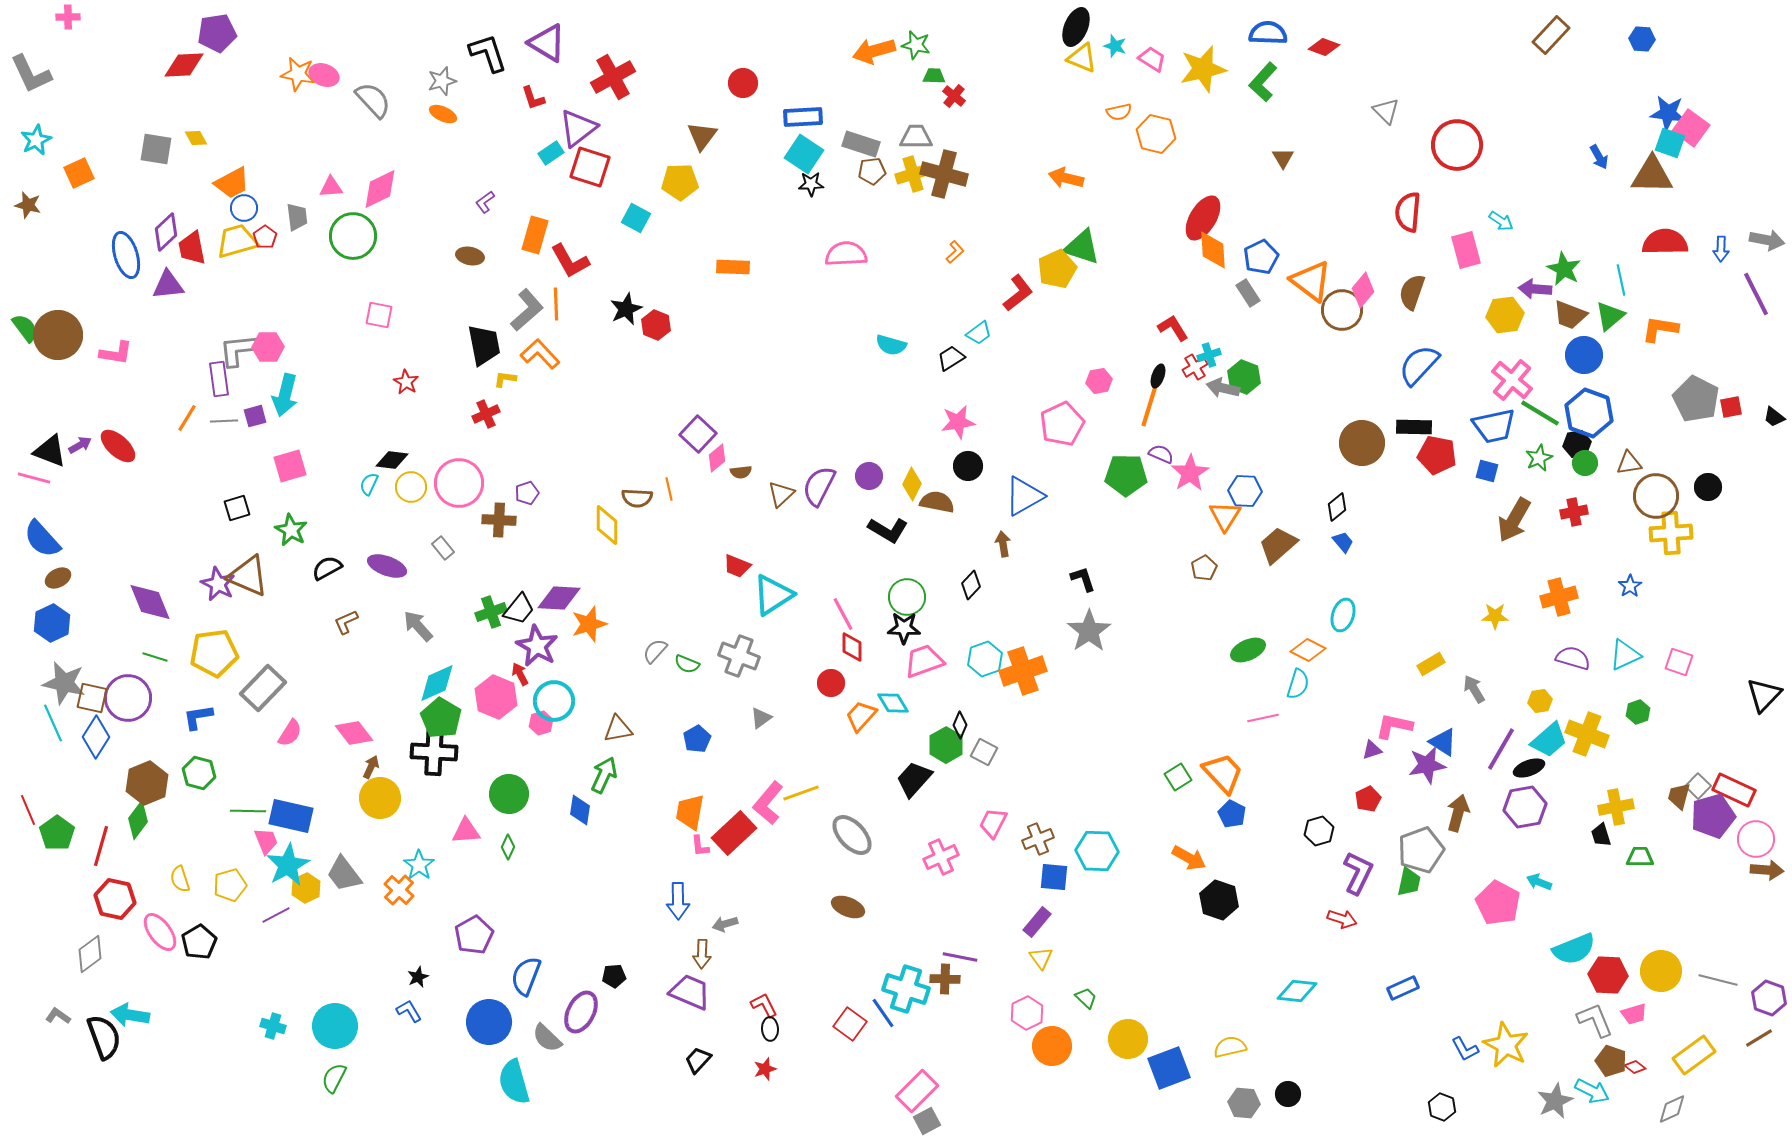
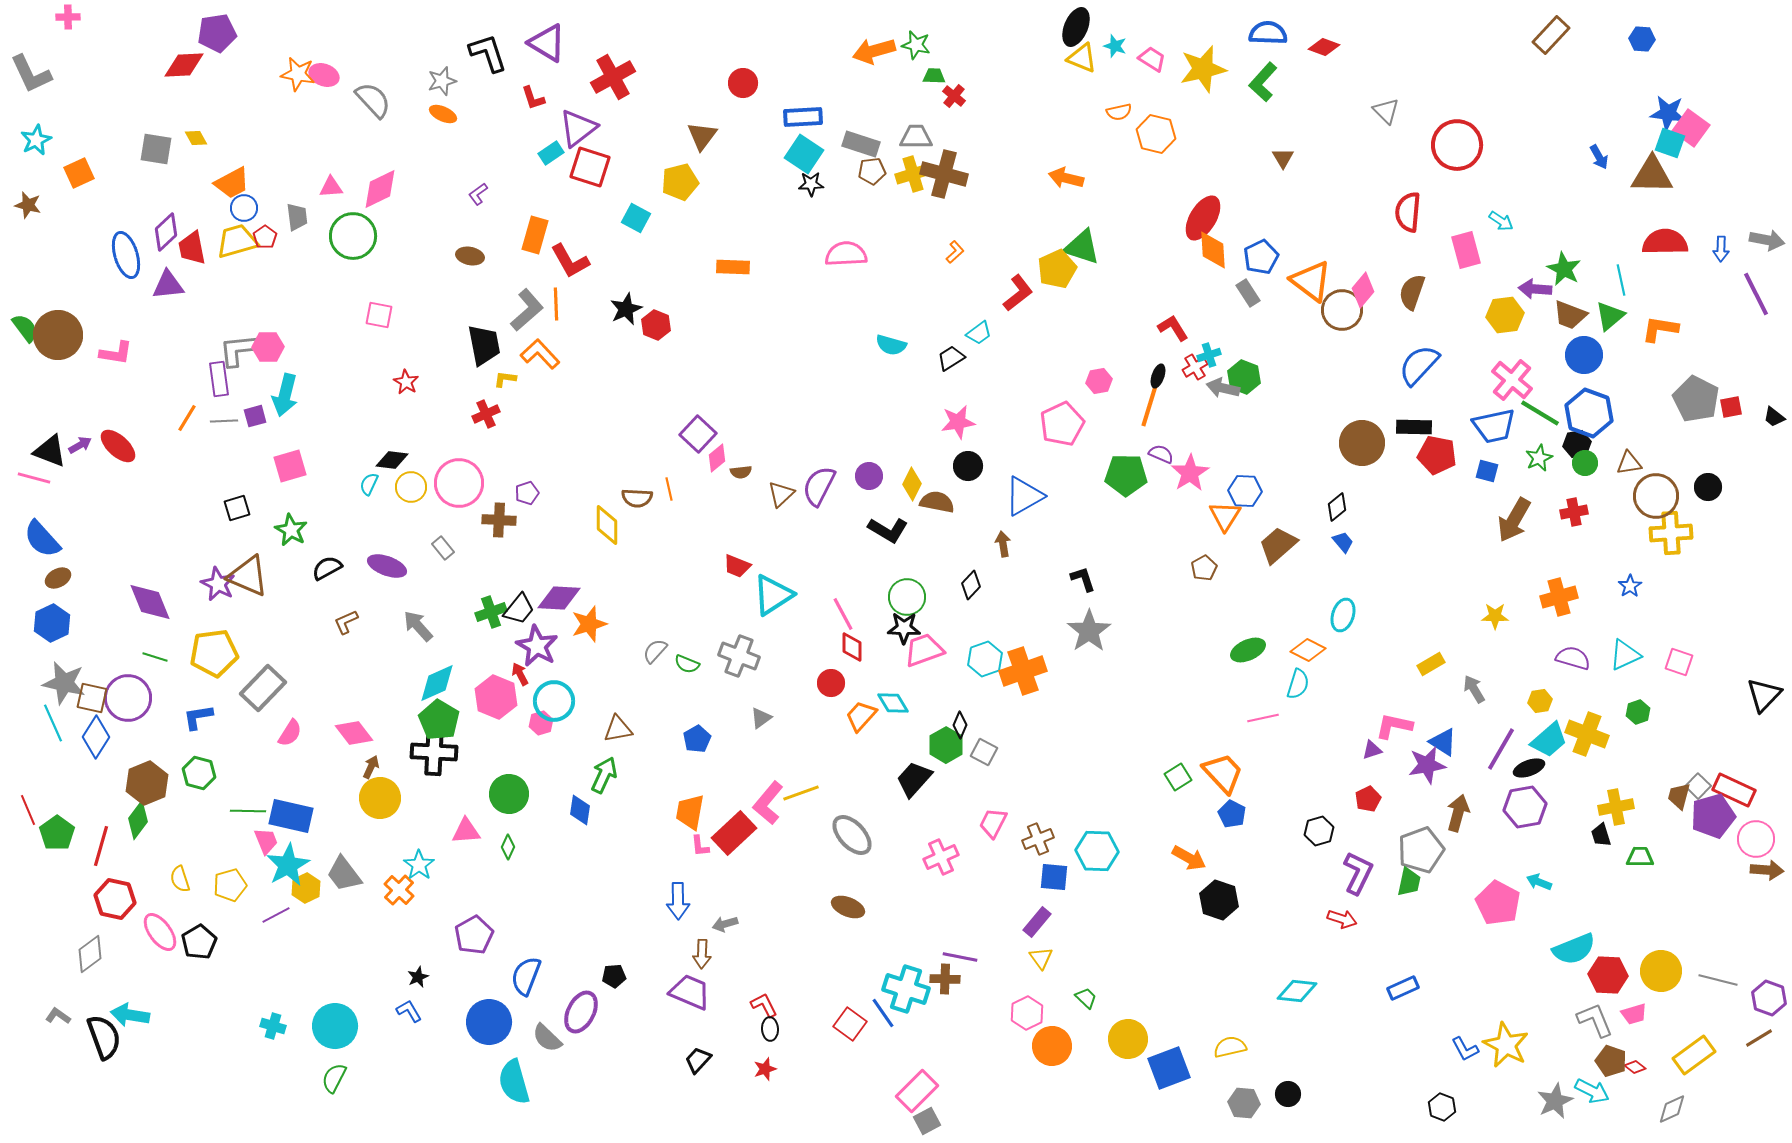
yellow pentagon at (680, 182): rotated 12 degrees counterclockwise
purple L-shape at (485, 202): moved 7 px left, 8 px up
pink trapezoid at (924, 661): moved 11 px up
green pentagon at (441, 718): moved 2 px left, 2 px down
